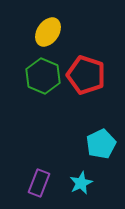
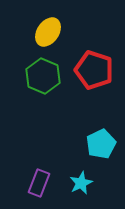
red pentagon: moved 8 px right, 5 px up
